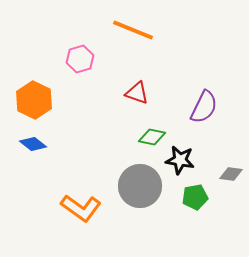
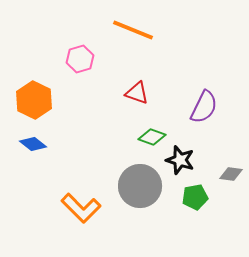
green diamond: rotated 8 degrees clockwise
black star: rotated 8 degrees clockwise
orange L-shape: rotated 9 degrees clockwise
